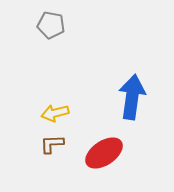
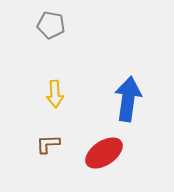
blue arrow: moved 4 px left, 2 px down
yellow arrow: moved 19 px up; rotated 80 degrees counterclockwise
brown L-shape: moved 4 px left
